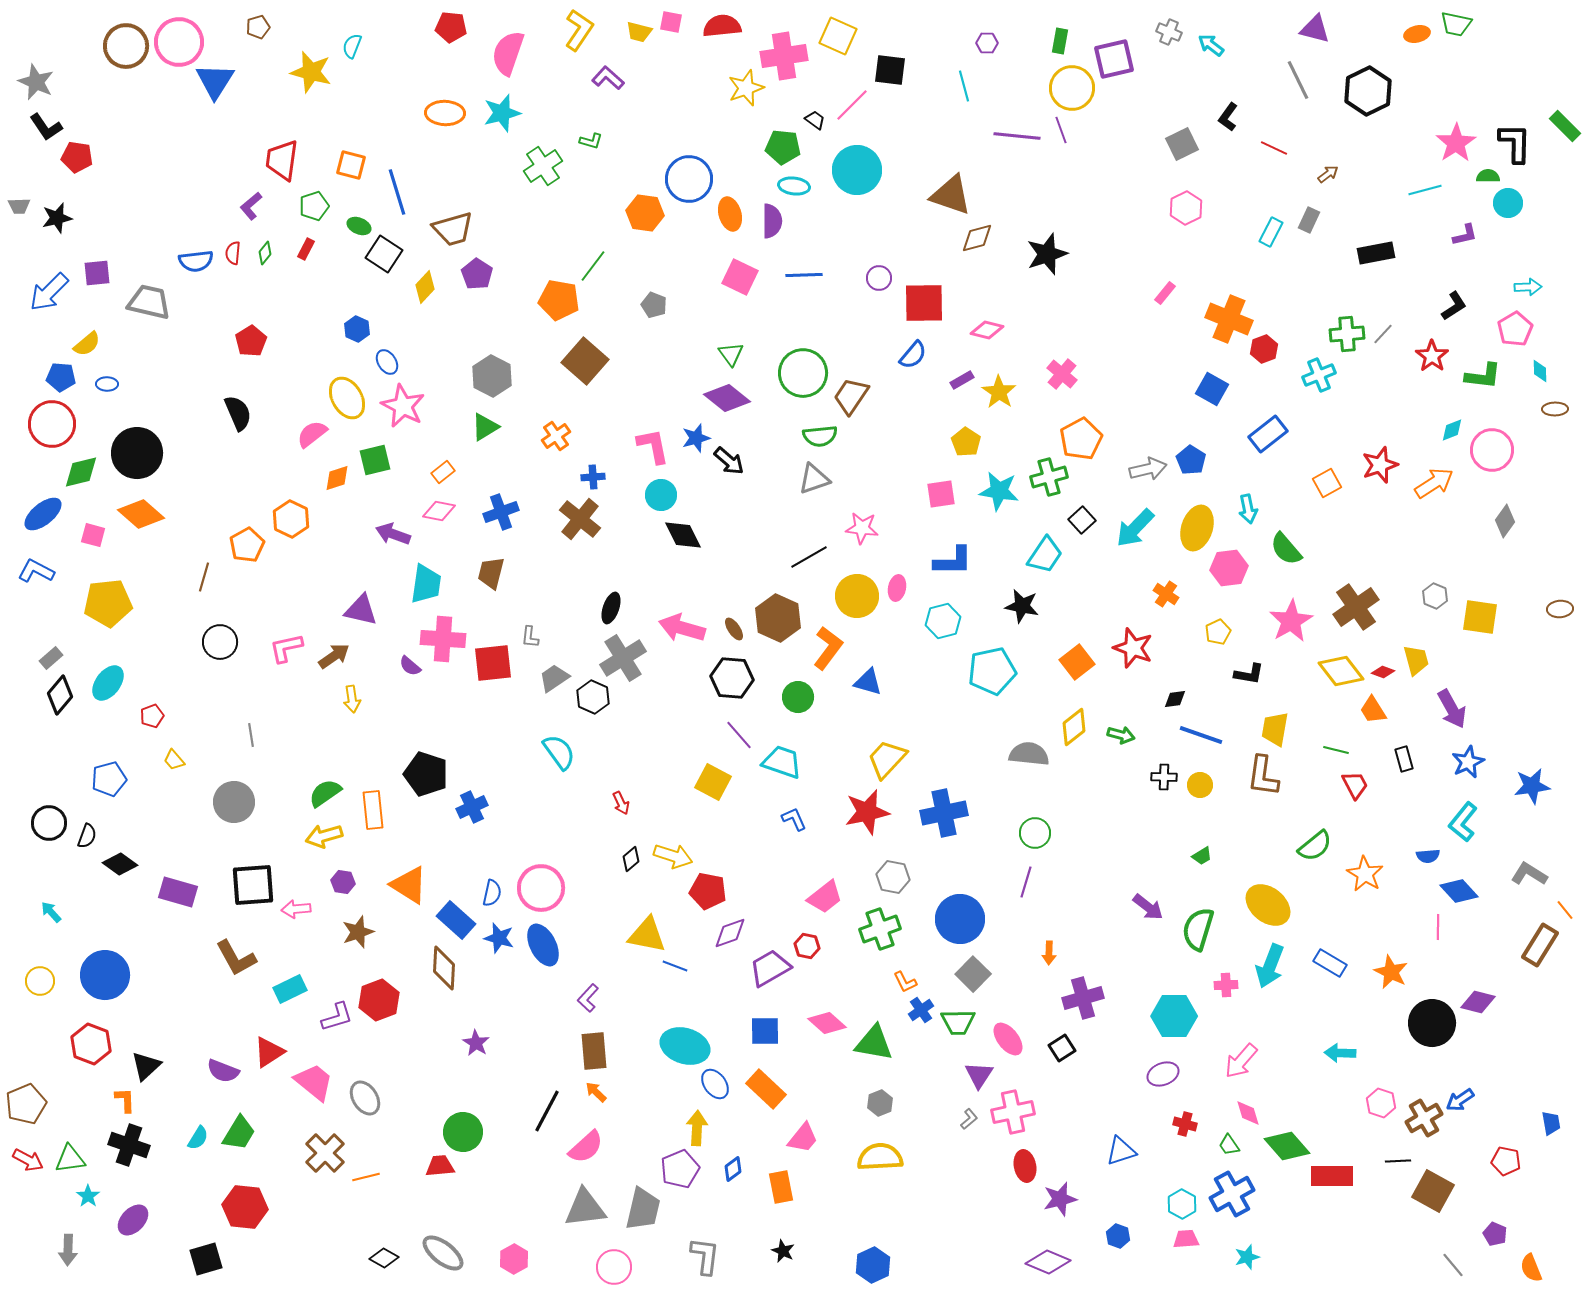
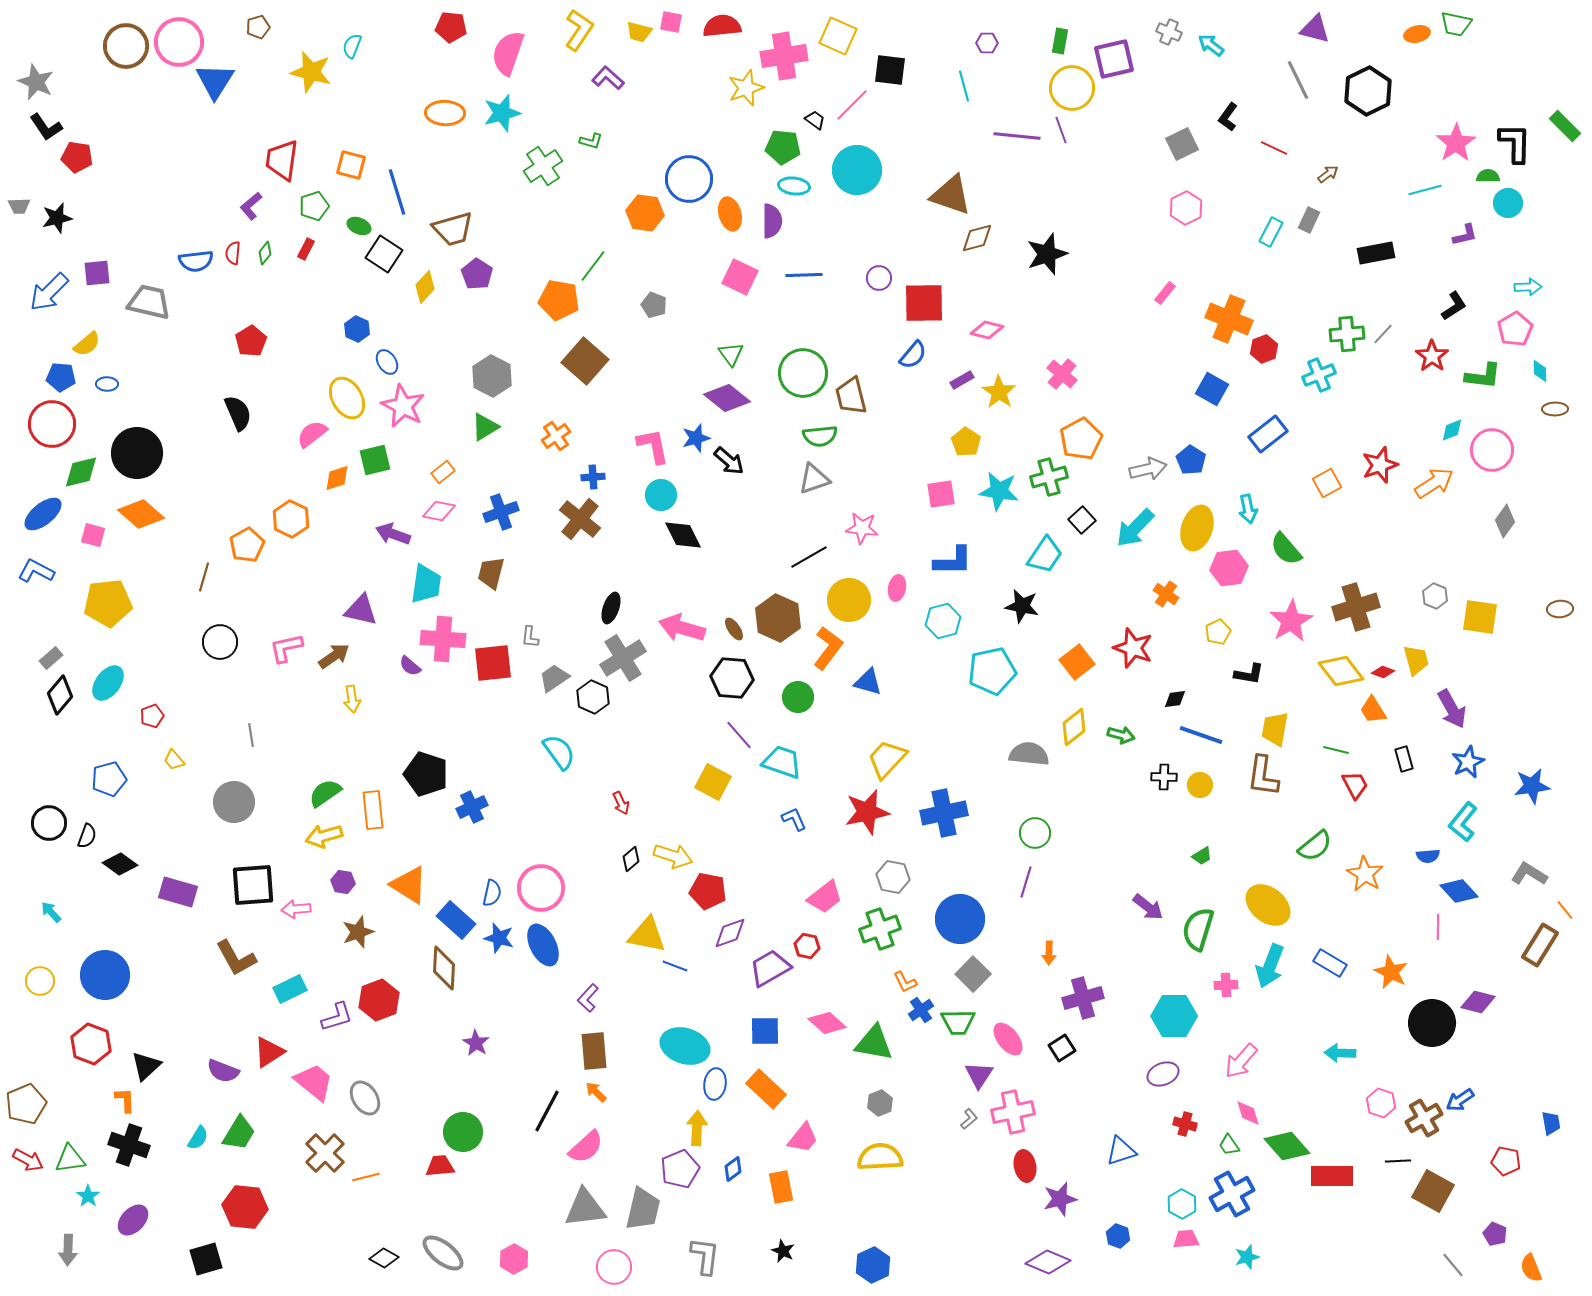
brown trapezoid at (851, 396): rotated 48 degrees counterclockwise
yellow circle at (857, 596): moved 8 px left, 4 px down
brown cross at (1356, 607): rotated 18 degrees clockwise
blue ellipse at (715, 1084): rotated 44 degrees clockwise
